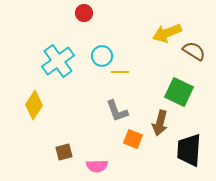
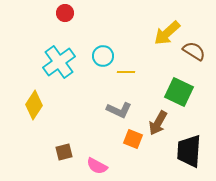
red circle: moved 19 px left
yellow arrow: rotated 20 degrees counterclockwise
cyan circle: moved 1 px right
cyan cross: moved 1 px right, 1 px down
yellow line: moved 6 px right
gray L-shape: moved 2 px right, 1 px up; rotated 45 degrees counterclockwise
brown arrow: moved 2 px left; rotated 15 degrees clockwise
black trapezoid: moved 1 px down
pink semicircle: rotated 30 degrees clockwise
